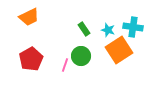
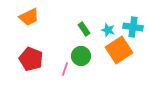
red pentagon: rotated 20 degrees counterclockwise
pink line: moved 4 px down
